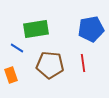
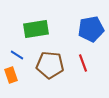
blue line: moved 7 px down
red line: rotated 12 degrees counterclockwise
